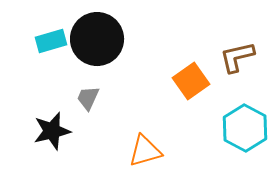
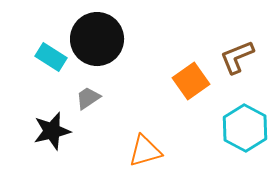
cyan rectangle: moved 16 px down; rotated 48 degrees clockwise
brown L-shape: rotated 9 degrees counterclockwise
gray trapezoid: rotated 32 degrees clockwise
